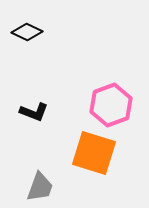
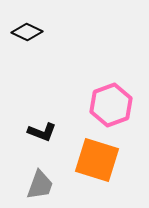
black L-shape: moved 8 px right, 20 px down
orange square: moved 3 px right, 7 px down
gray trapezoid: moved 2 px up
